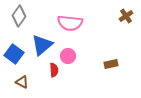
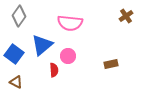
brown triangle: moved 6 px left
